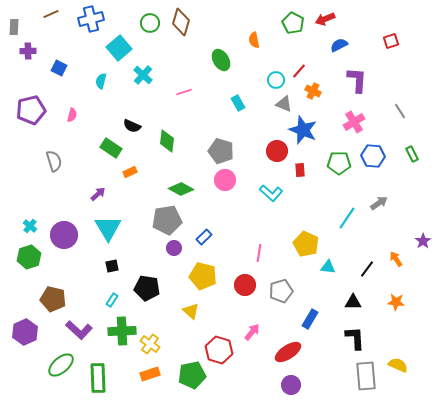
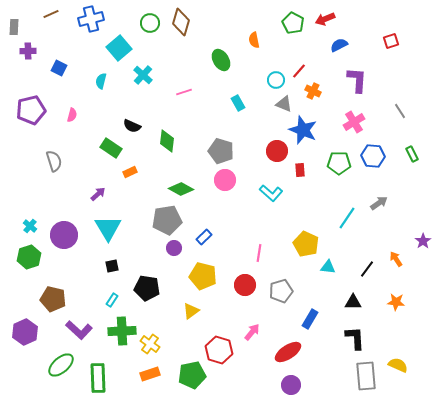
yellow triangle at (191, 311): rotated 42 degrees clockwise
